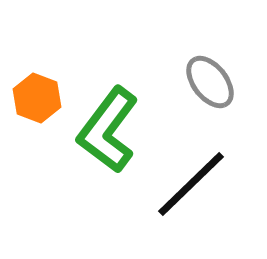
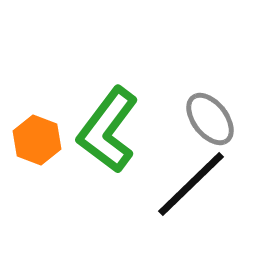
gray ellipse: moved 37 px down
orange hexagon: moved 42 px down
